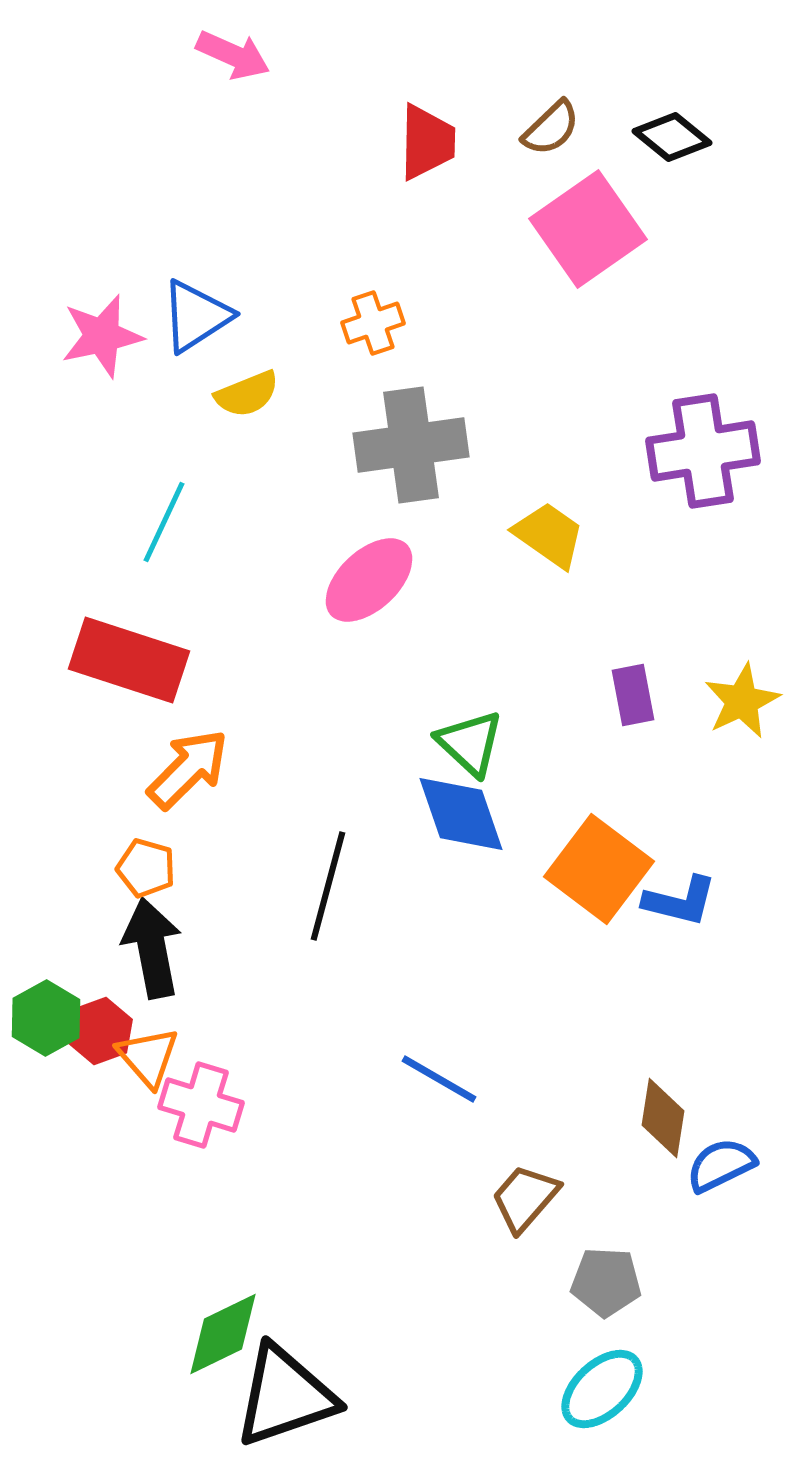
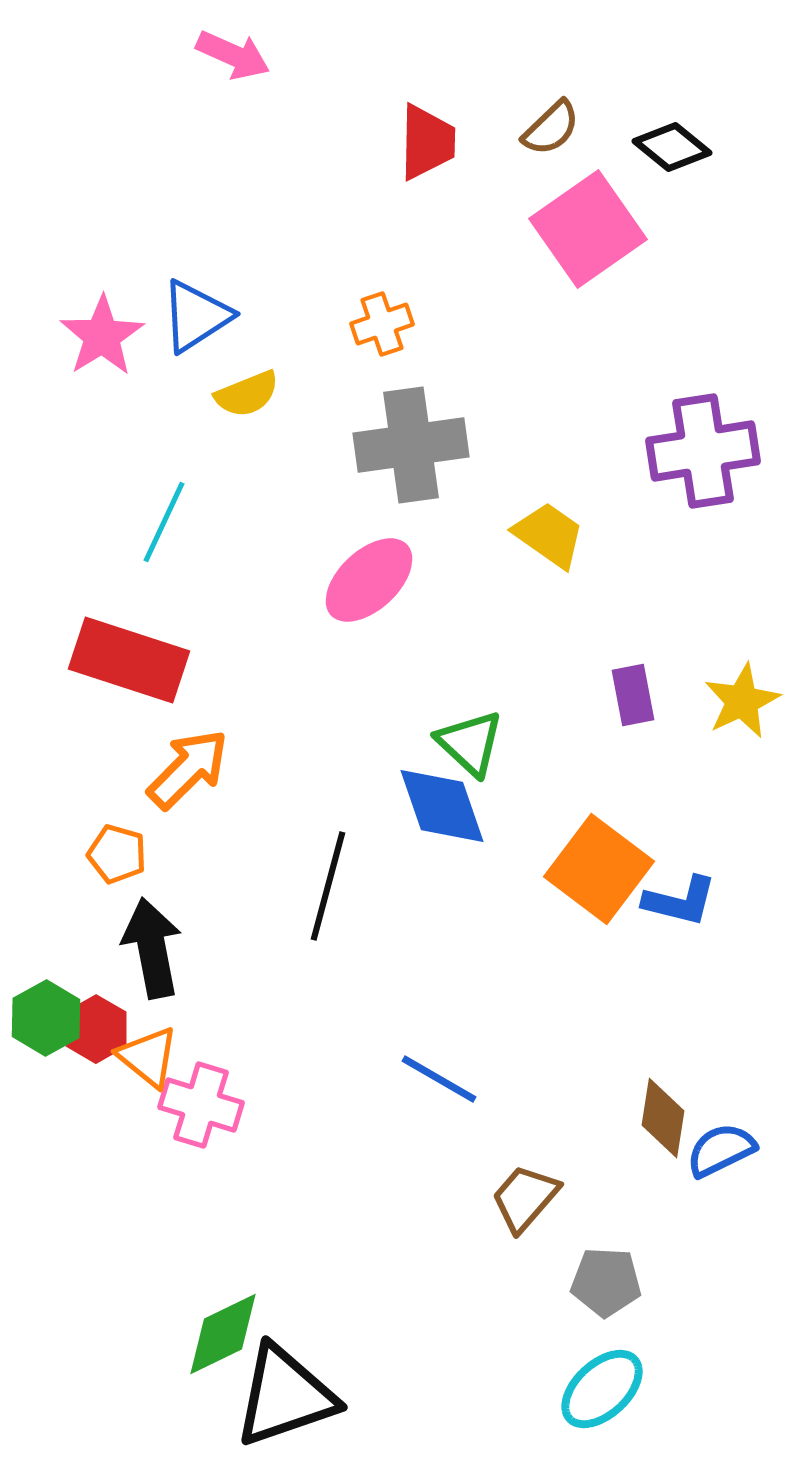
black diamond: moved 10 px down
orange cross: moved 9 px right, 1 px down
pink star: rotated 20 degrees counterclockwise
blue diamond: moved 19 px left, 8 px up
orange pentagon: moved 29 px left, 14 px up
red hexagon: moved 4 px left, 2 px up; rotated 10 degrees counterclockwise
orange triangle: rotated 10 degrees counterclockwise
blue semicircle: moved 15 px up
